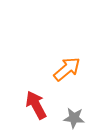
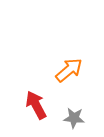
orange arrow: moved 2 px right, 1 px down
